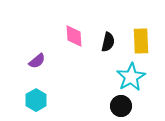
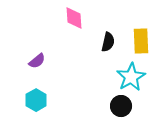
pink diamond: moved 18 px up
